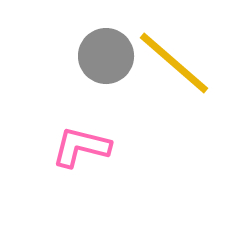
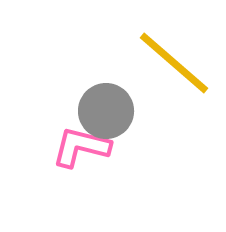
gray circle: moved 55 px down
